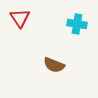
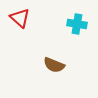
red triangle: rotated 15 degrees counterclockwise
